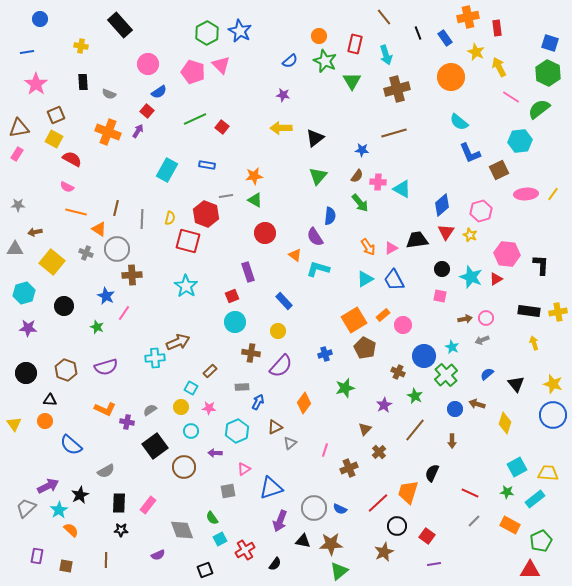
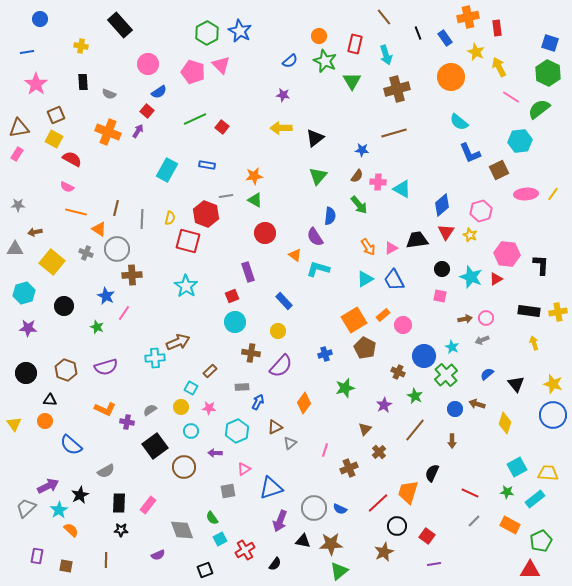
green arrow at (360, 203): moved 1 px left, 2 px down
